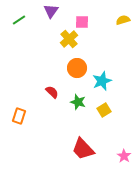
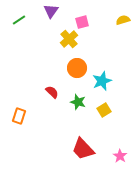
pink square: rotated 16 degrees counterclockwise
pink star: moved 4 px left
